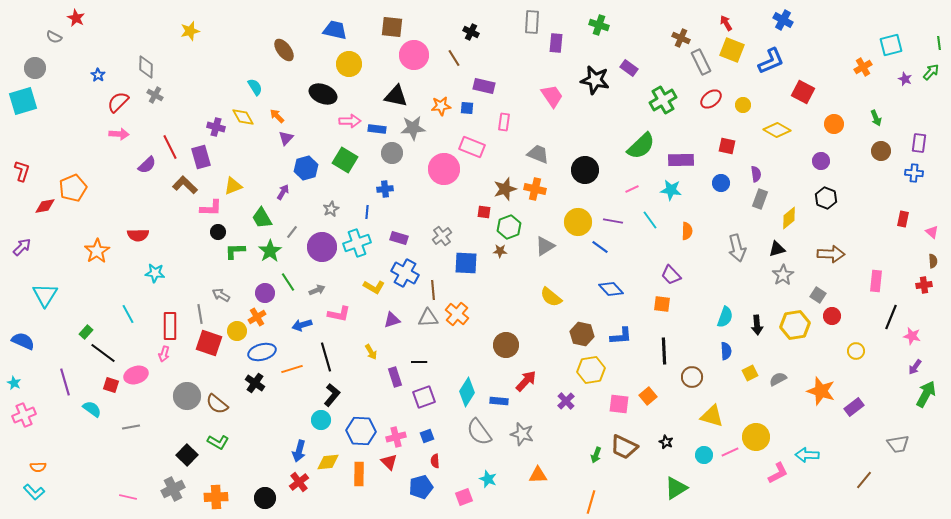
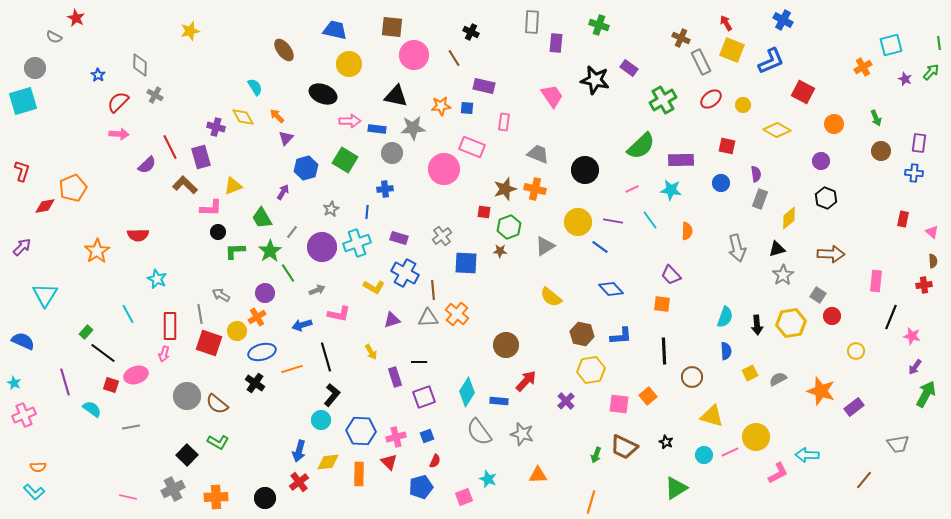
gray diamond at (146, 67): moved 6 px left, 2 px up
cyan star at (155, 273): moved 2 px right, 6 px down; rotated 18 degrees clockwise
green line at (288, 282): moved 9 px up
yellow hexagon at (795, 325): moved 4 px left, 2 px up
red semicircle at (435, 461): rotated 152 degrees counterclockwise
